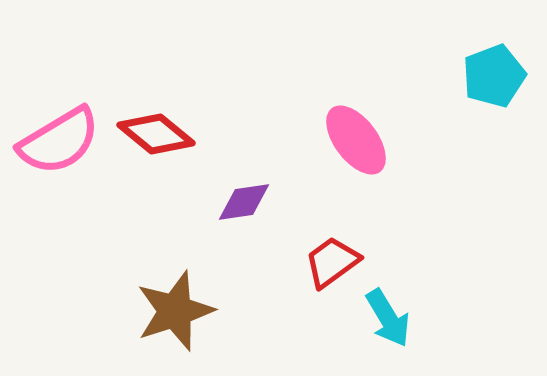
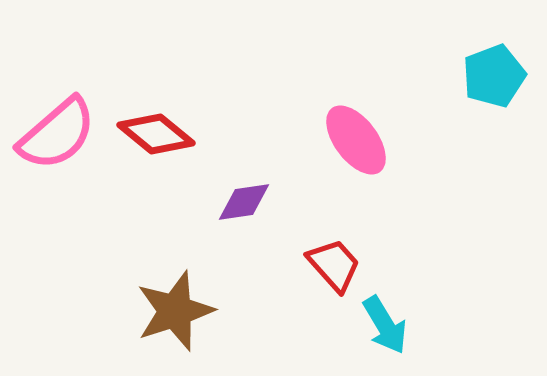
pink semicircle: moved 2 px left, 7 px up; rotated 10 degrees counterclockwise
red trapezoid: moved 2 px right, 3 px down; rotated 84 degrees clockwise
cyan arrow: moved 3 px left, 7 px down
